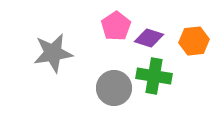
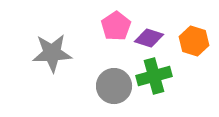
orange hexagon: rotated 24 degrees clockwise
gray star: moved 1 px left; rotated 6 degrees clockwise
green cross: rotated 24 degrees counterclockwise
gray circle: moved 2 px up
